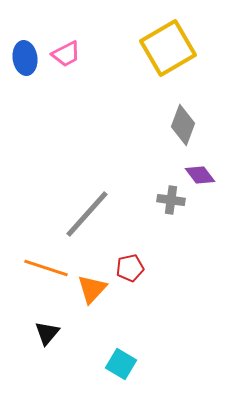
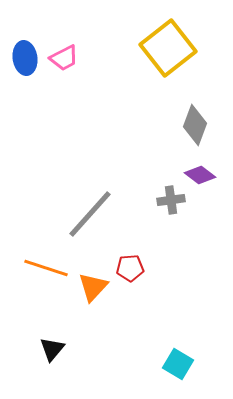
yellow square: rotated 8 degrees counterclockwise
pink trapezoid: moved 2 px left, 4 px down
gray diamond: moved 12 px right
purple diamond: rotated 16 degrees counterclockwise
gray cross: rotated 16 degrees counterclockwise
gray line: moved 3 px right
red pentagon: rotated 8 degrees clockwise
orange triangle: moved 1 px right, 2 px up
black triangle: moved 5 px right, 16 px down
cyan square: moved 57 px right
